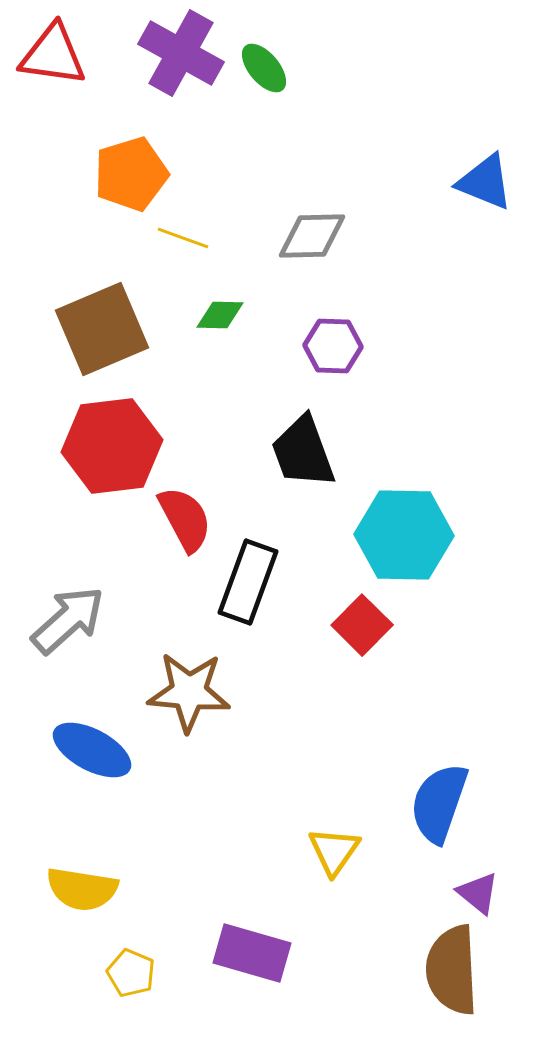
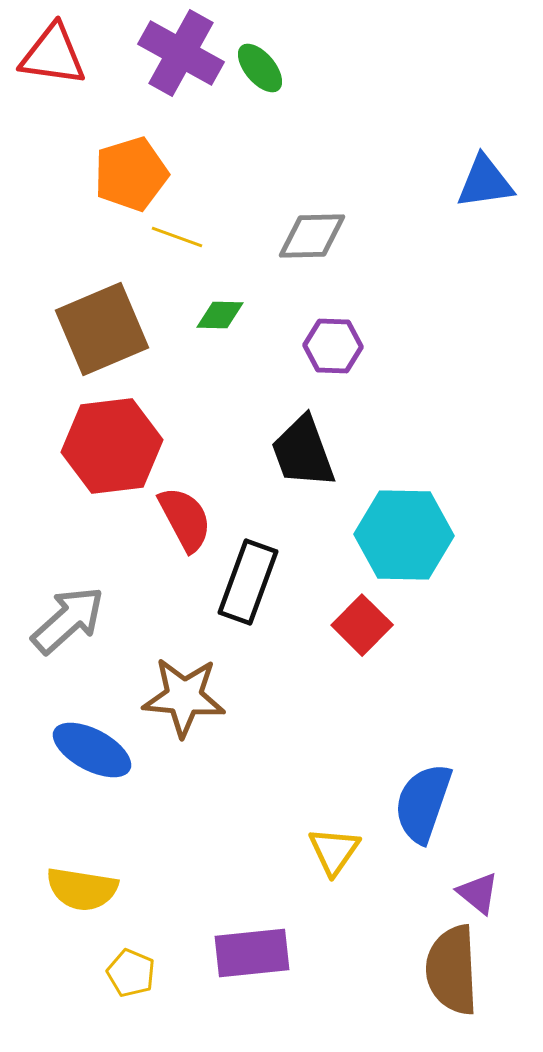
green ellipse: moved 4 px left
blue triangle: rotated 30 degrees counterclockwise
yellow line: moved 6 px left, 1 px up
brown star: moved 5 px left, 5 px down
blue semicircle: moved 16 px left
purple rectangle: rotated 22 degrees counterclockwise
